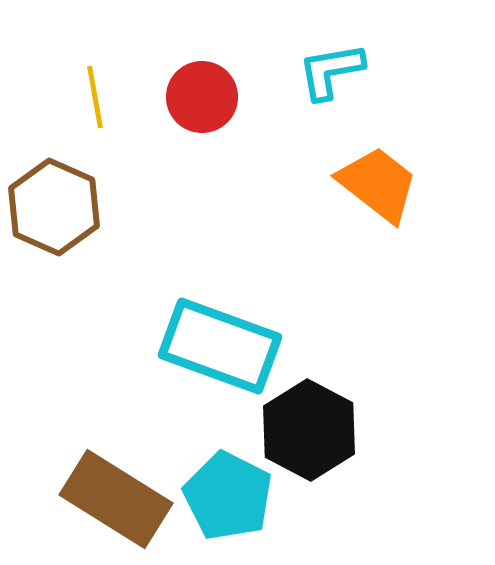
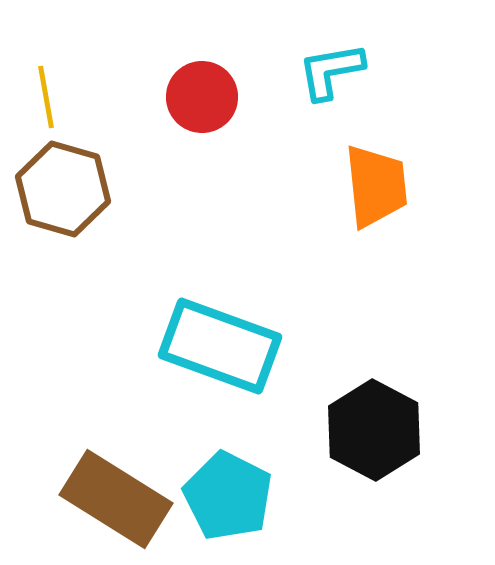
yellow line: moved 49 px left
orange trapezoid: moved 2 px left, 2 px down; rotated 46 degrees clockwise
brown hexagon: moved 9 px right, 18 px up; rotated 8 degrees counterclockwise
black hexagon: moved 65 px right
